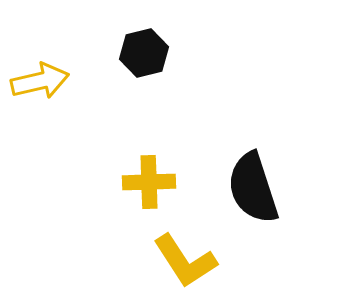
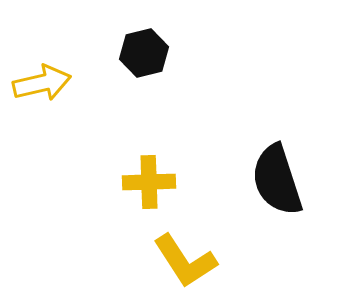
yellow arrow: moved 2 px right, 2 px down
black semicircle: moved 24 px right, 8 px up
